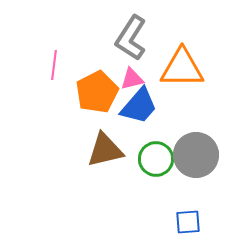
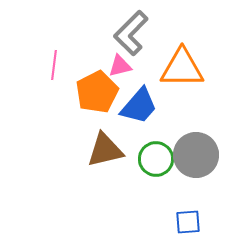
gray L-shape: moved 5 px up; rotated 12 degrees clockwise
pink triangle: moved 12 px left, 13 px up
